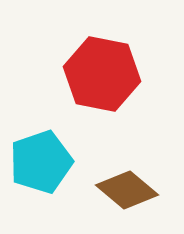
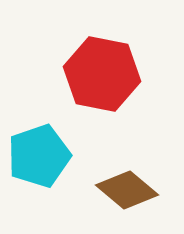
cyan pentagon: moved 2 px left, 6 px up
